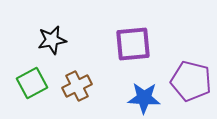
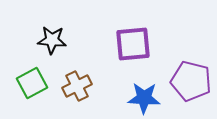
black star: rotated 16 degrees clockwise
